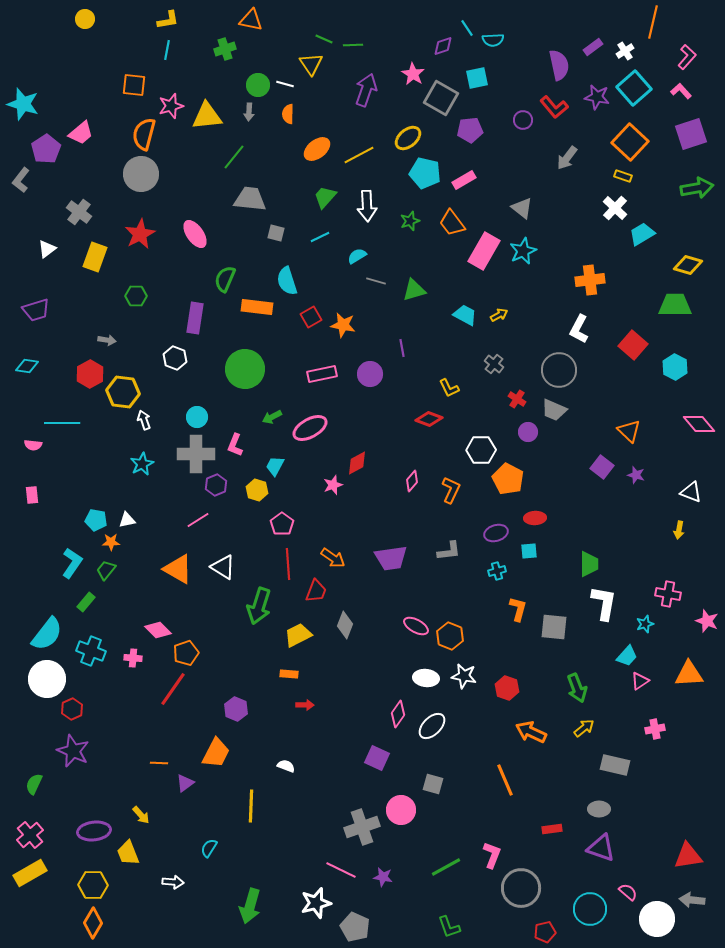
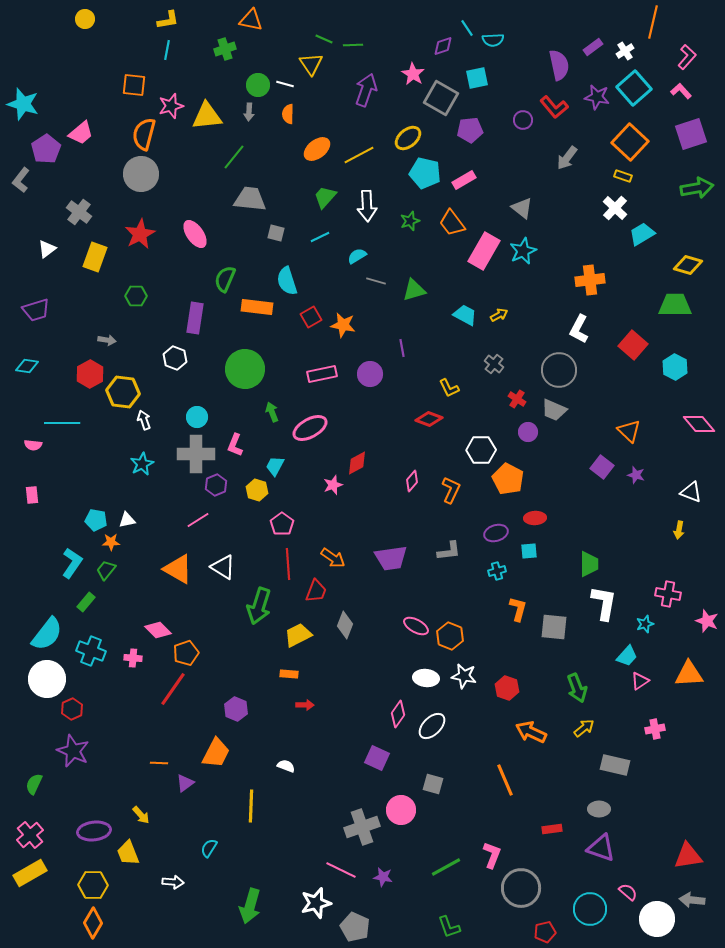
green arrow at (272, 417): moved 5 px up; rotated 96 degrees clockwise
